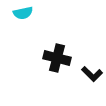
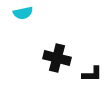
black L-shape: rotated 45 degrees counterclockwise
